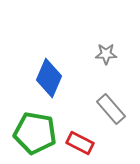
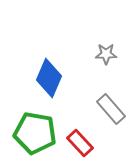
red rectangle: rotated 20 degrees clockwise
